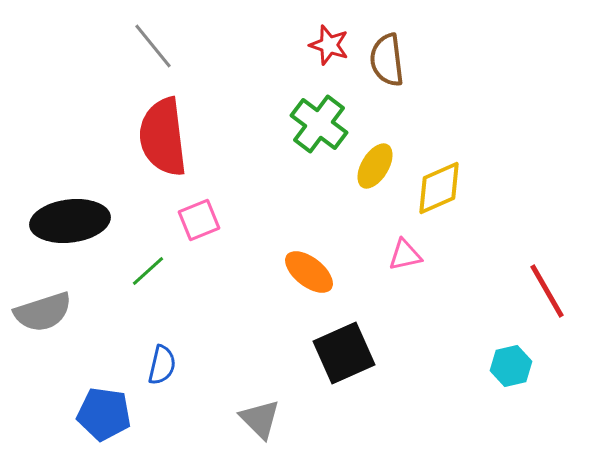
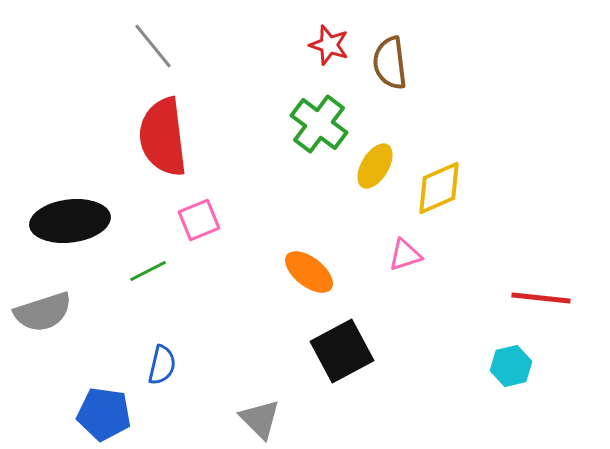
brown semicircle: moved 3 px right, 3 px down
pink triangle: rotated 6 degrees counterclockwise
green line: rotated 15 degrees clockwise
red line: moved 6 px left, 7 px down; rotated 54 degrees counterclockwise
black square: moved 2 px left, 2 px up; rotated 4 degrees counterclockwise
